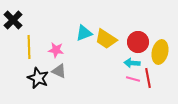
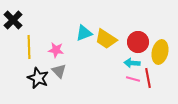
gray triangle: rotated 21 degrees clockwise
